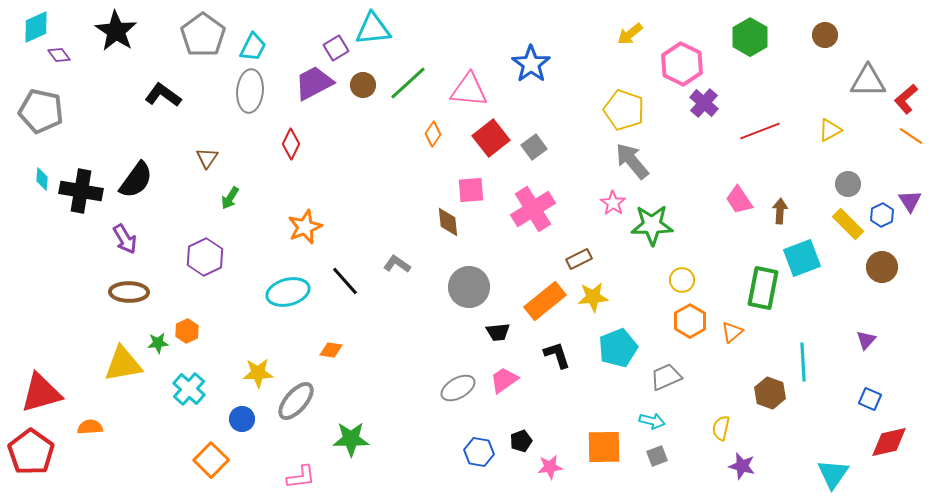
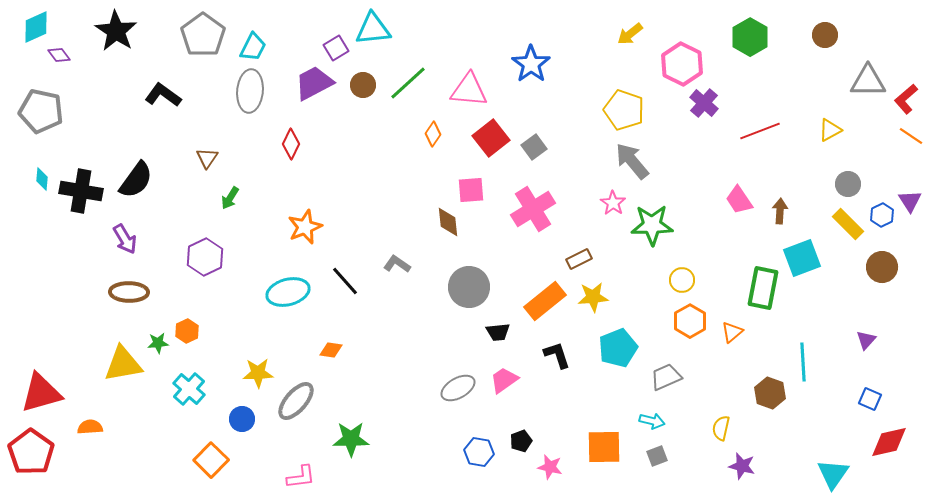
pink star at (550, 467): rotated 20 degrees clockwise
